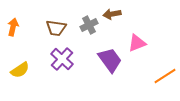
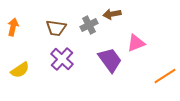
pink triangle: moved 1 px left
